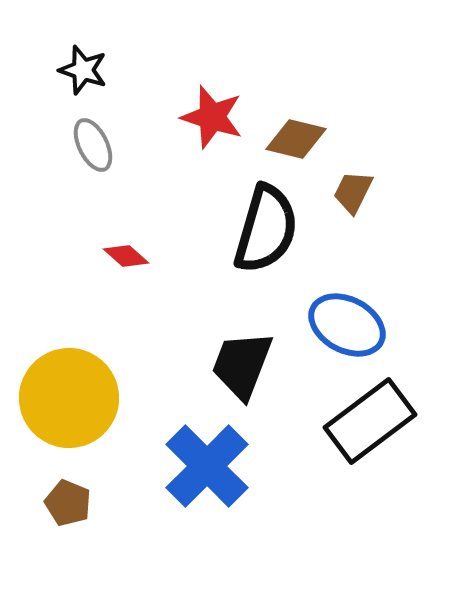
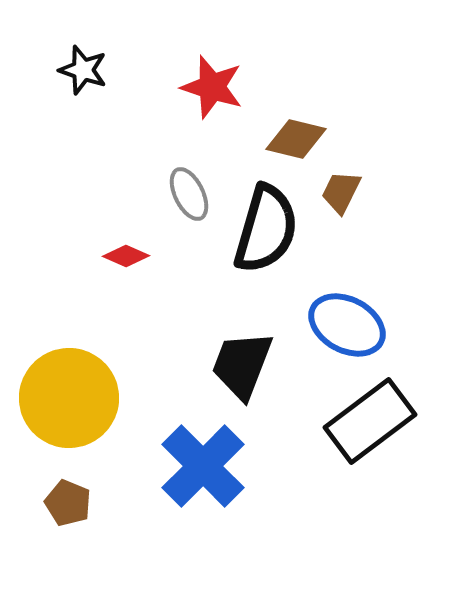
red star: moved 30 px up
gray ellipse: moved 96 px right, 49 px down
brown trapezoid: moved 12 px left
red diamond: rotated 18 degrees counterclockwise
blue cross: moved 4 px left
